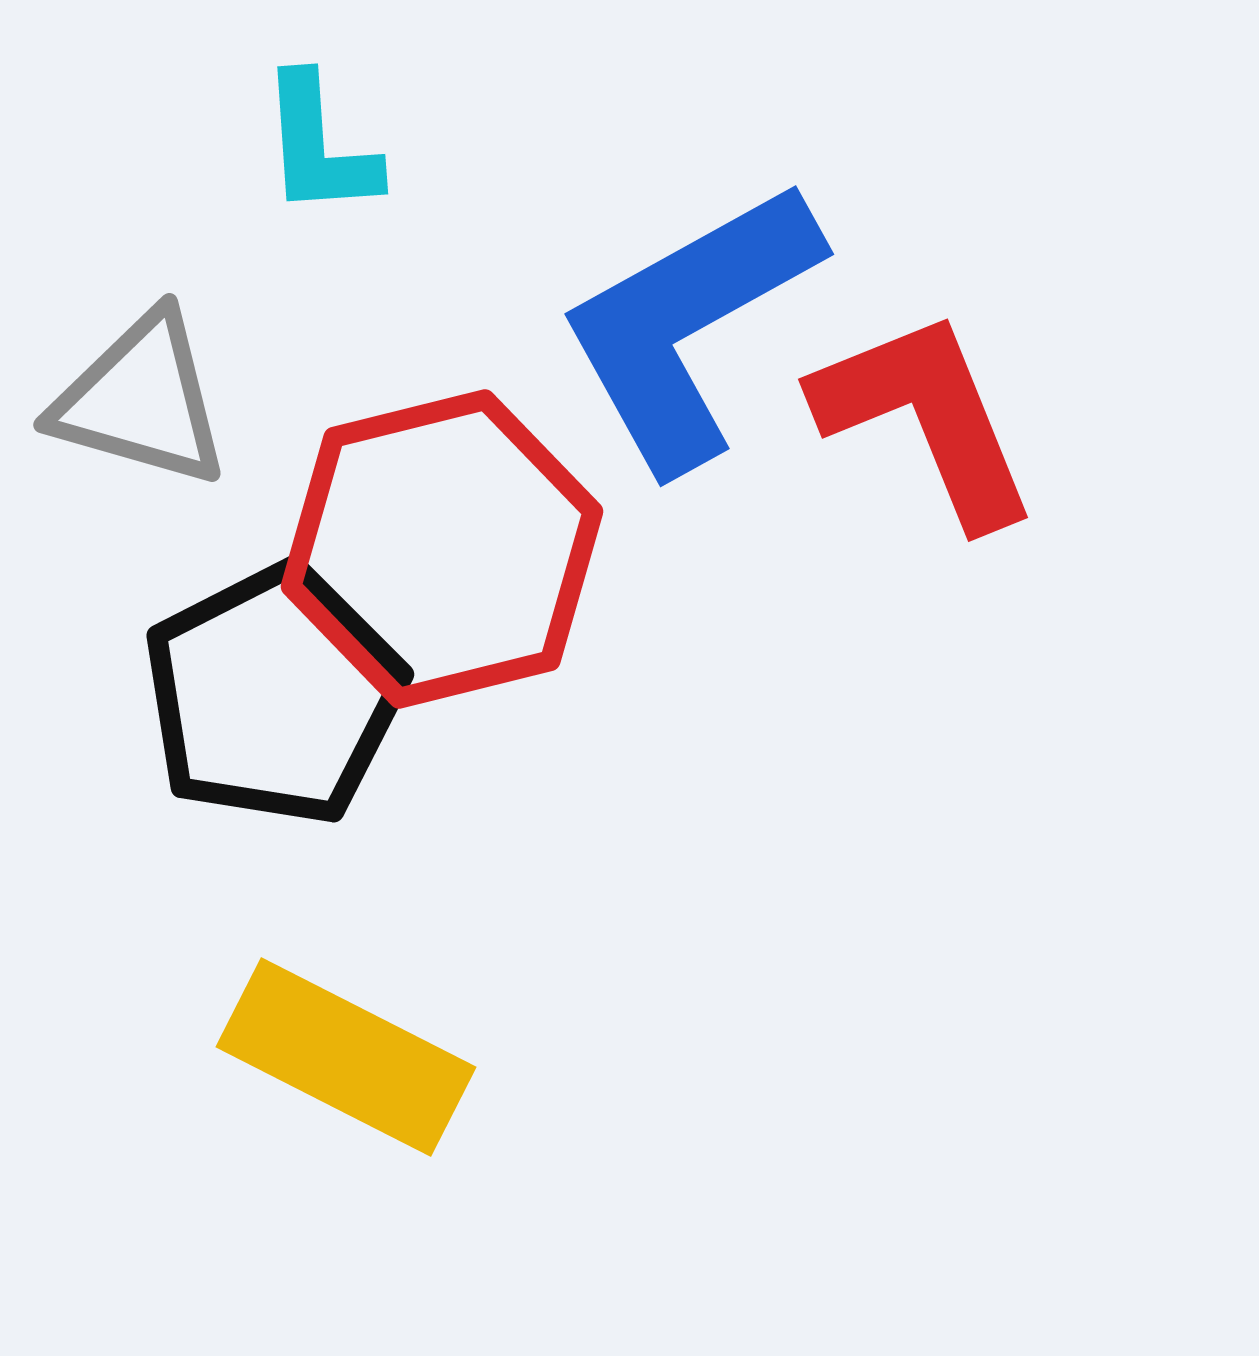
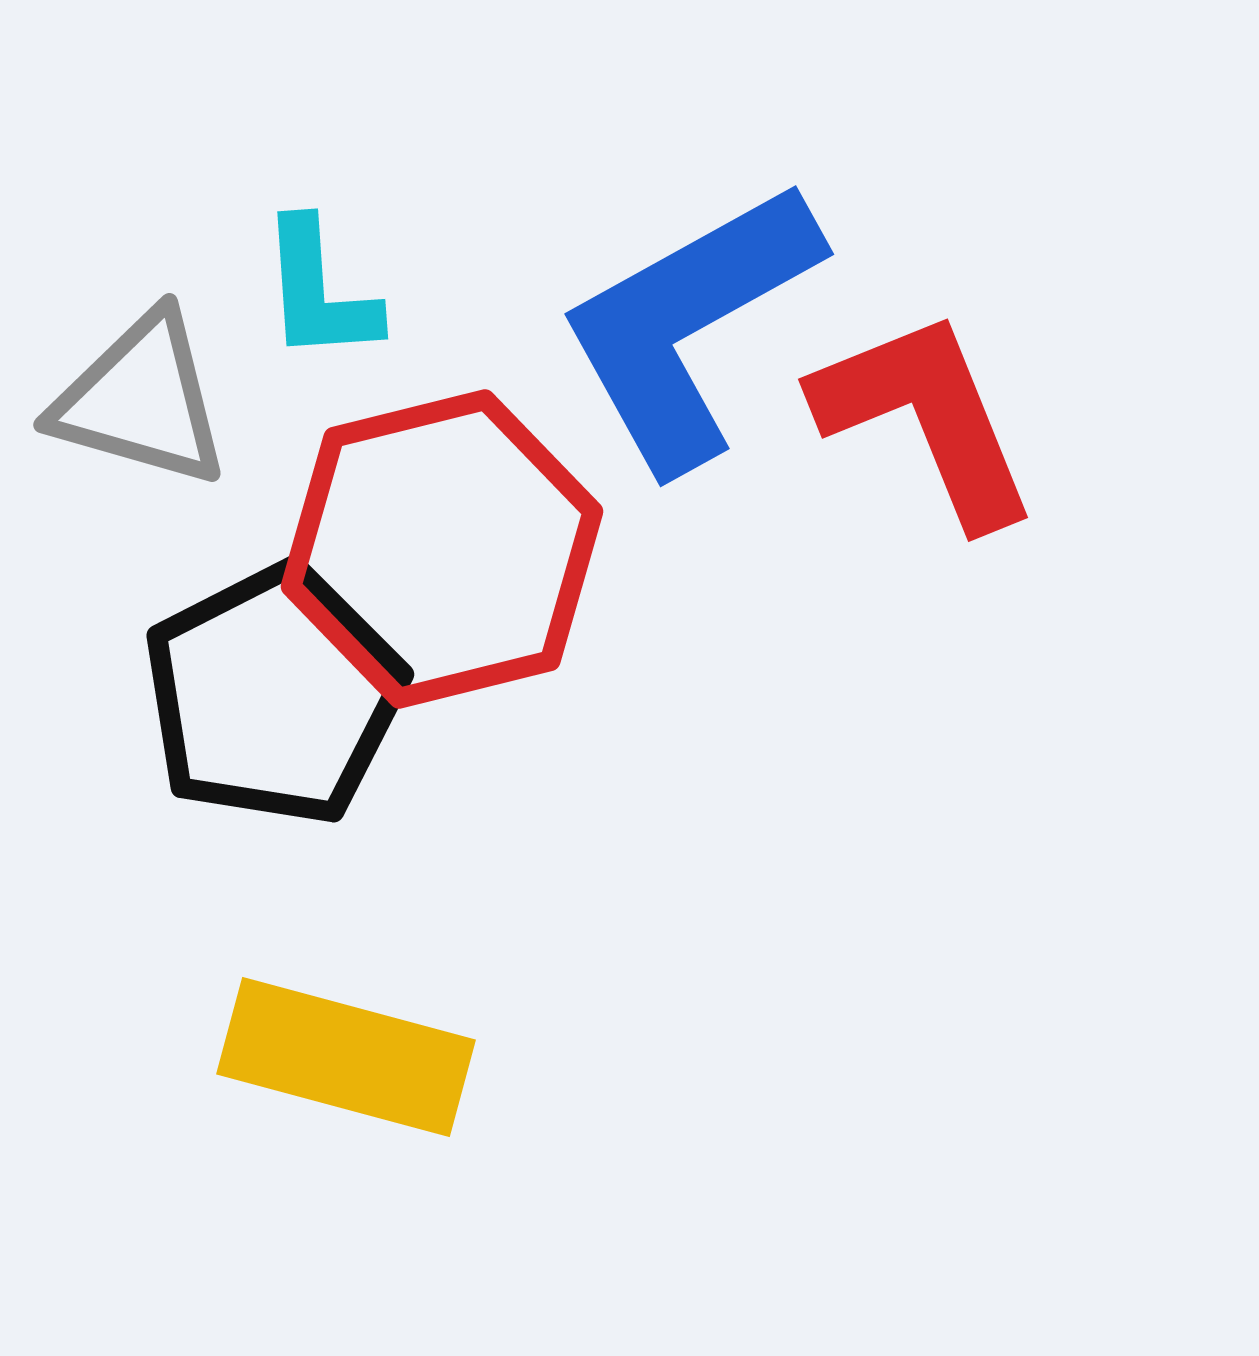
cyan L-shape: moved 145 px down
yellow rectangle: rotated 12 degrees counterclockwise
